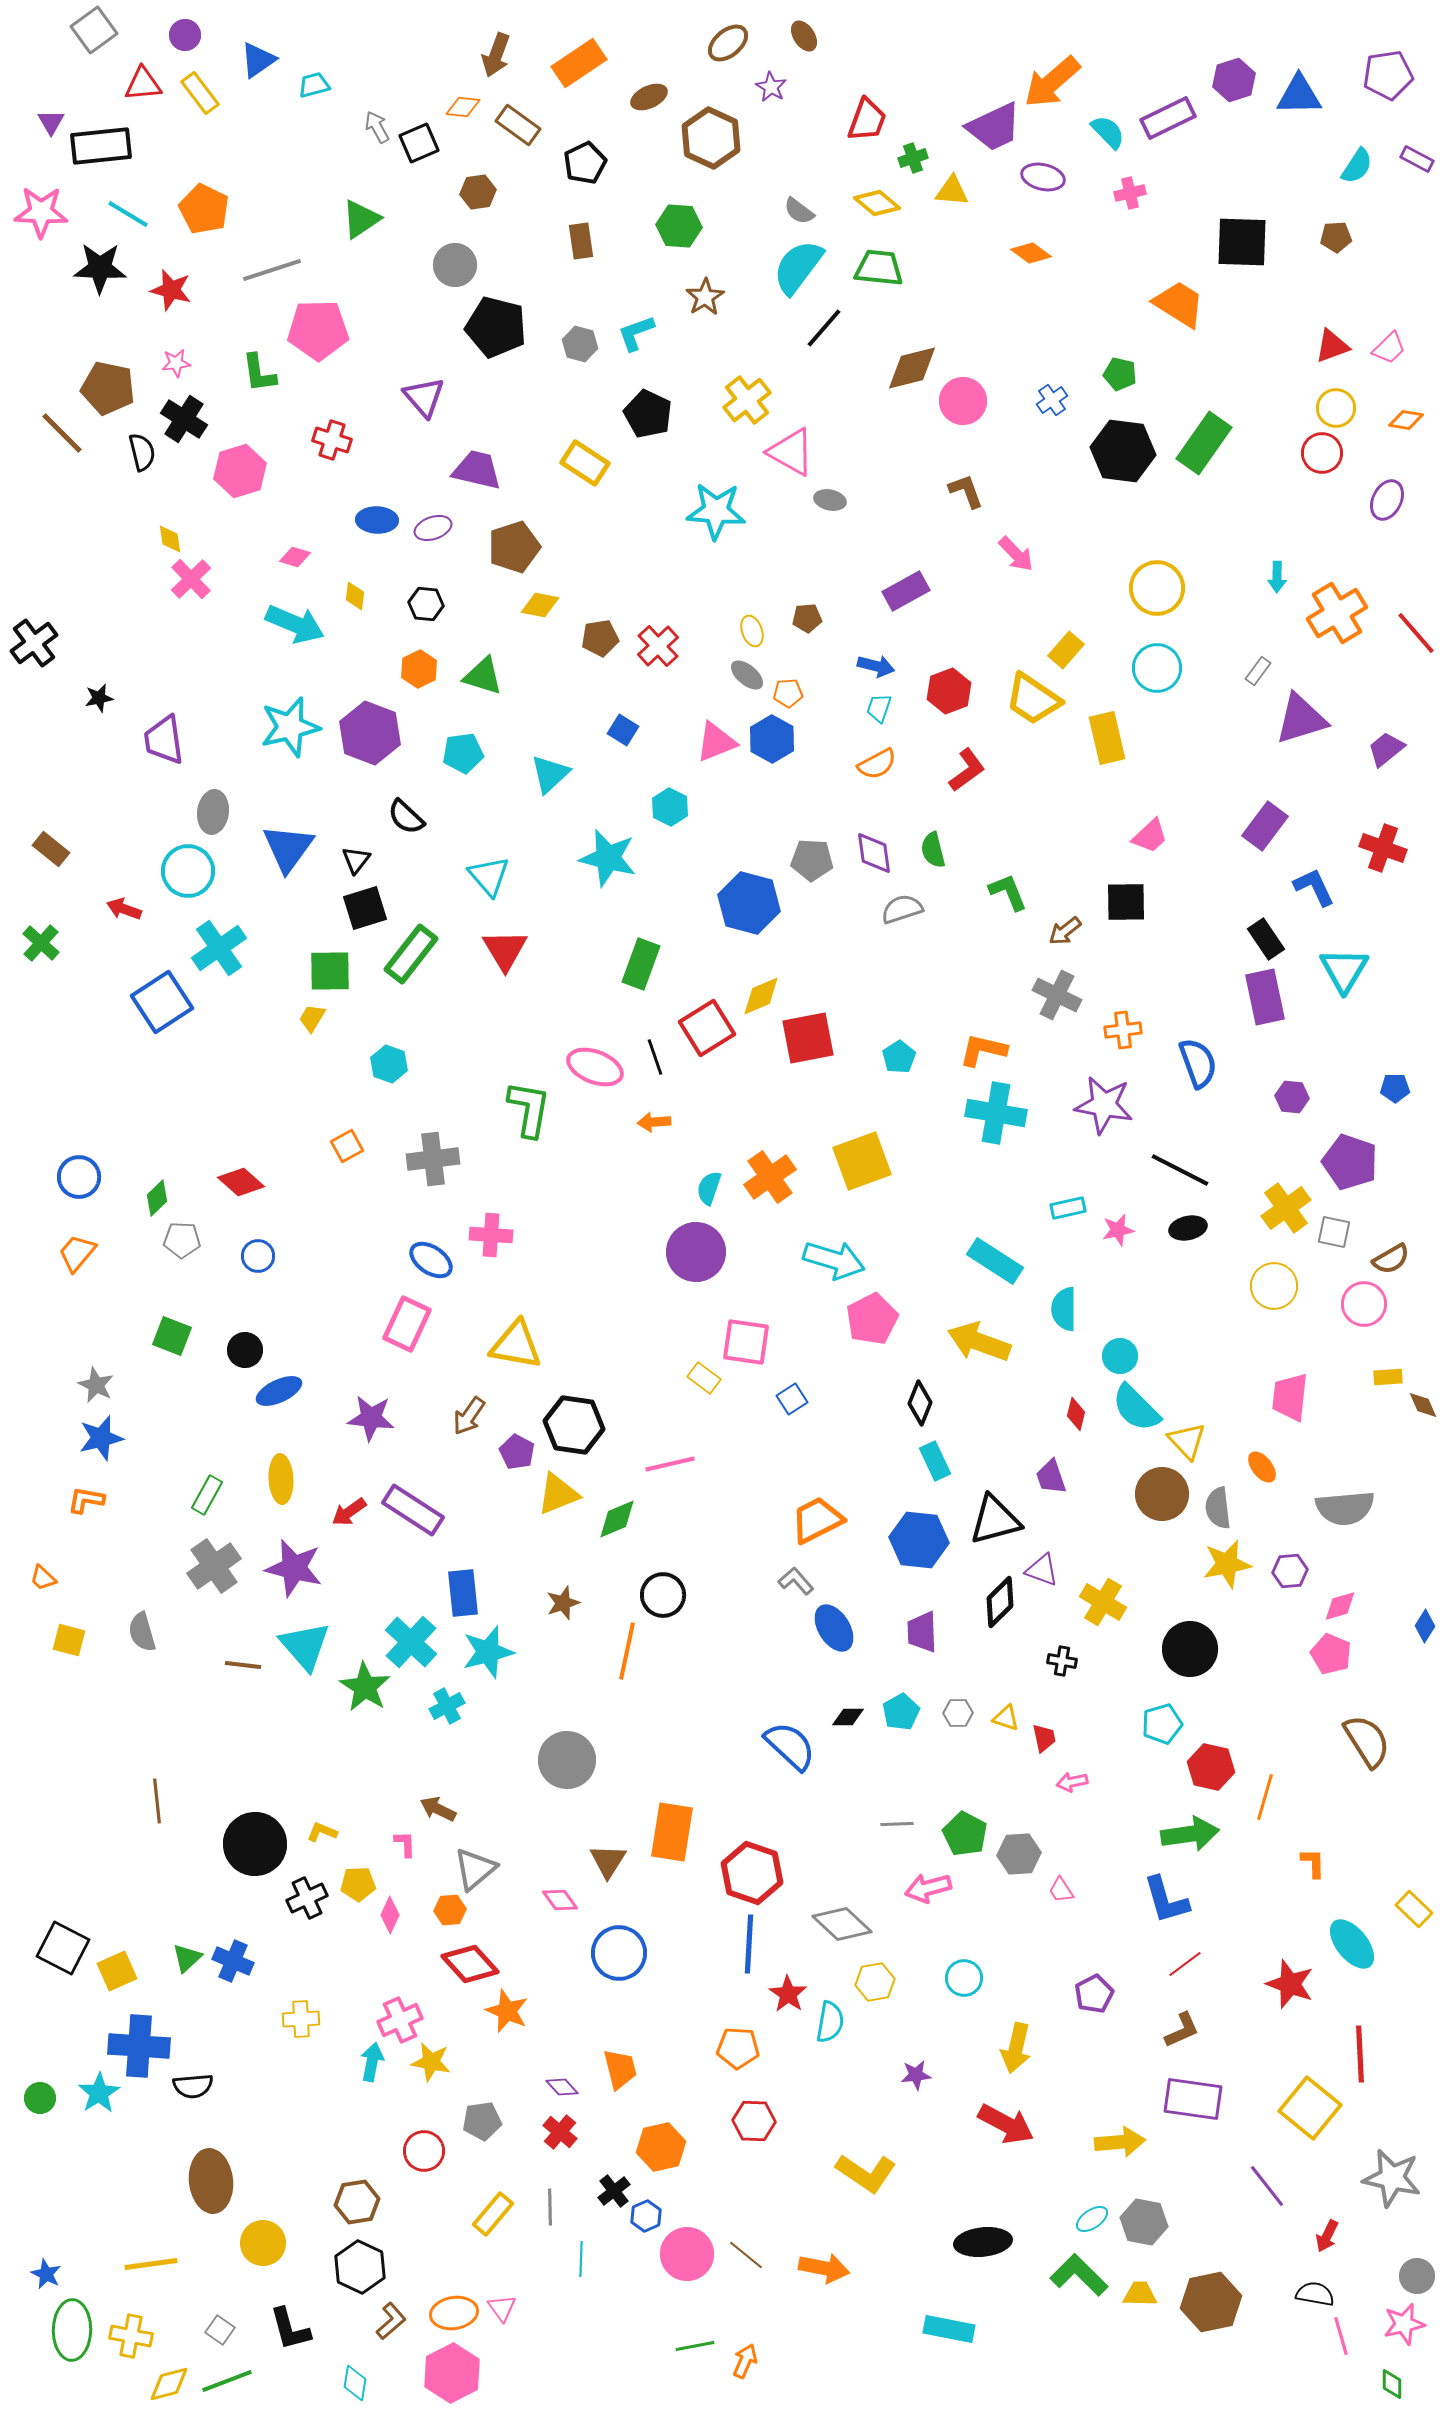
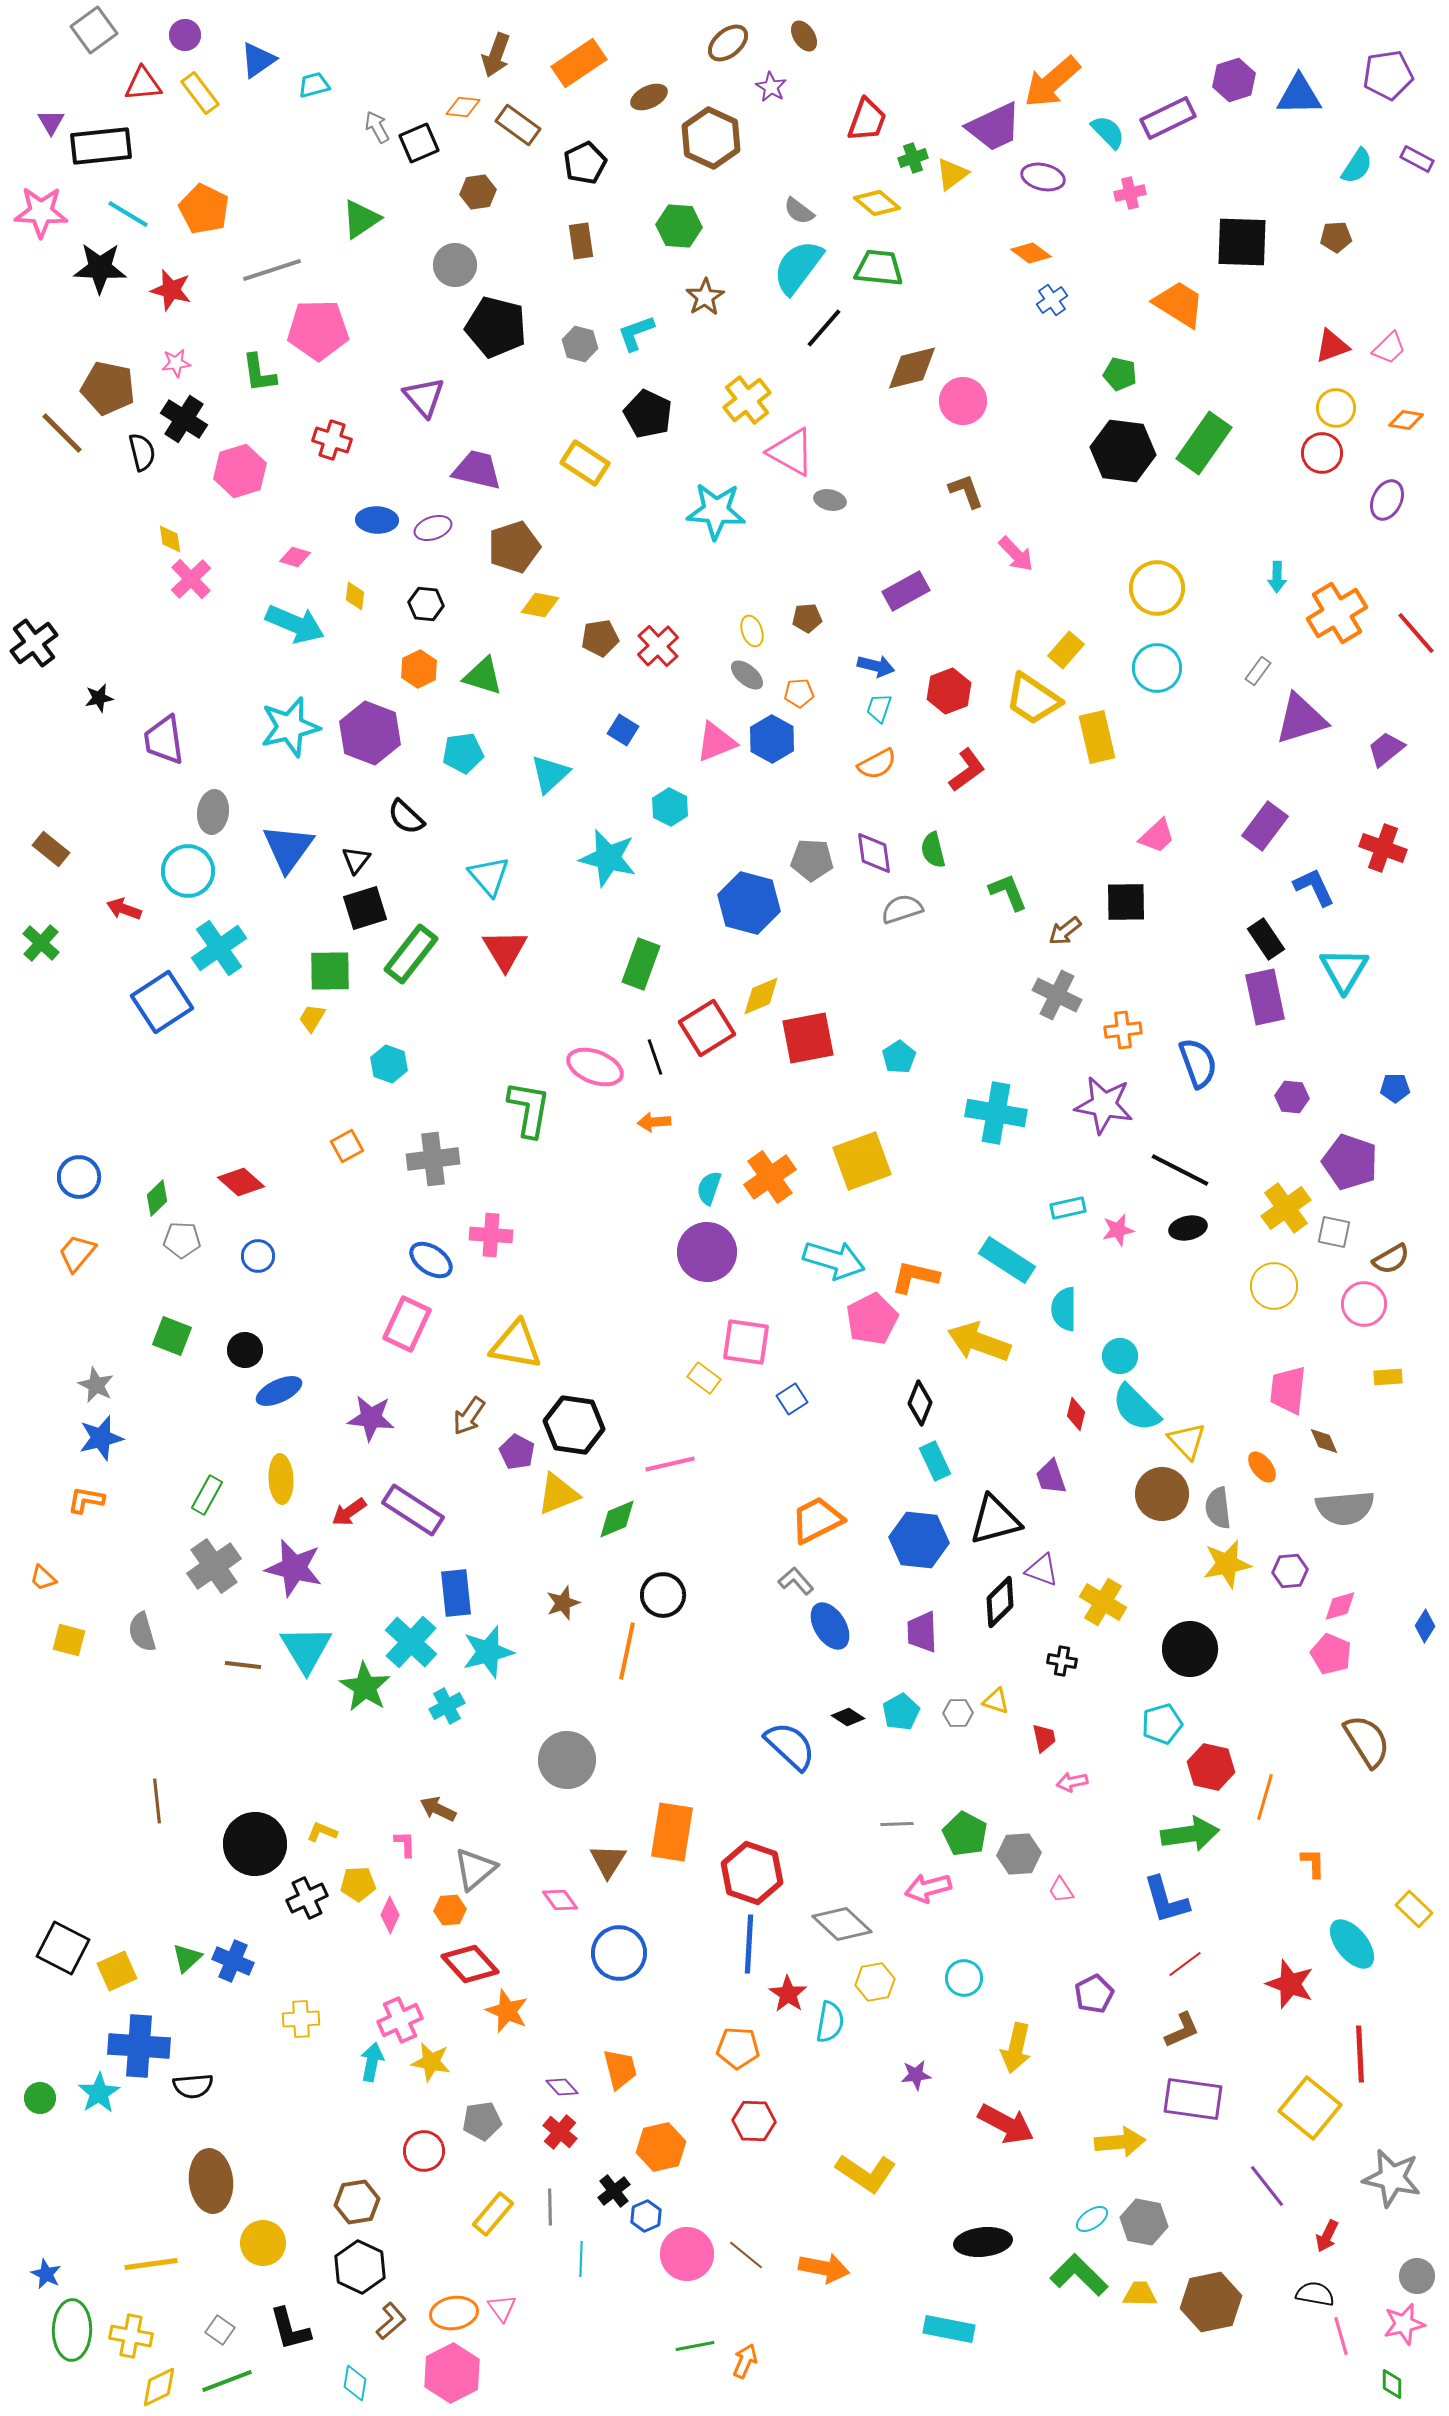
yellow triangle at (952, 191): moved 17 px up; rotated 42 degrees counterclockwise
blue cross at (1052, 400): moved 100 px up
orange pentagon at (788, 693): moved 11 px right
yellow rectangle at (1107, 738): moved 10 px left, 1 px up
pink trapezoid at (1150, 836): moved 7 px right
orange L-shape at (983, 1050): moved 68 px left, 227 px down
purple circle at (696, 1252): moved 11 px right
cyan rectangle at (995, 1261): moved 12 px right, 1 px up
pink trapezoid at (1290, 1397): moved 2 px left, 7 px up
brown diamond at (1423, 1405): moved 99 px left, 36 px down
blue rectangle at (463, 1593): moved 7 px left
blue ellipse at (834, 1628): moved 4 px left, 2 px up
cyan triangle at (305, 1646): moved 1 px right, 3 px down; rotated 10 degrees clockwise
black diamond at (848, 1717): rotated 32 degrees clockwise
yellow triangle at (1006, 1718): moved 10 px left, 17 px up
yellow diamond at (169, 2384): moved 10 px left, 3 px down; rotated 12 degrees counterclockwise
